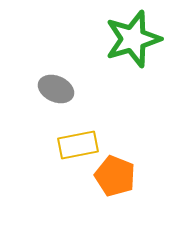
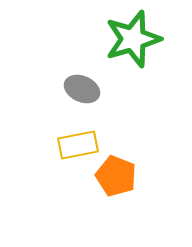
gray ellipse: moved 26 px right
orange pentagon: moved 1 px right
